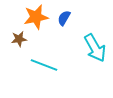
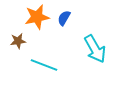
orange star: moved 1 px right
brown star: moved 1 px left, 2 px down
cyan arrow: moved 1 px down
